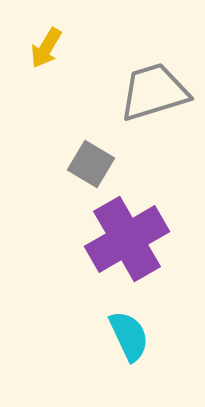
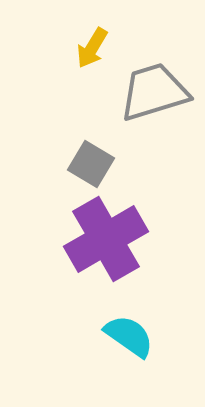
yellow arrow: moved 46 px right
purple cross: moved 21 px left
cyan semicircle: rotated 30 degrees counterclockwise
